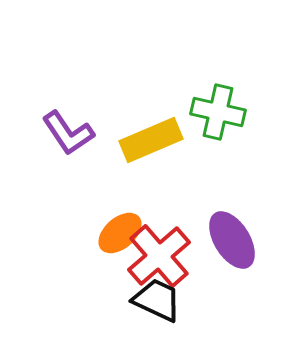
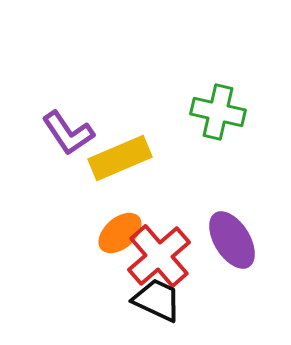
yellow rectangle: moved 31 px left, 18 px down
